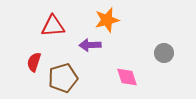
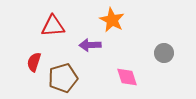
orange star: moved 5 px right; rotated 30 degrees counterclockwise
